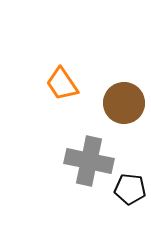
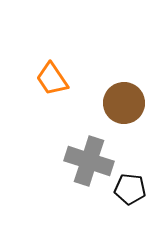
orange trapezoid: moved 10 px left, 5 px up
gray cross: rotated 6 degrees clockwise
